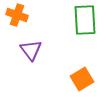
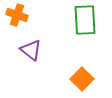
purple triangle: rotated 15 degrees counterclockwise
orange square: rotated 15 degrees counterclockwise
